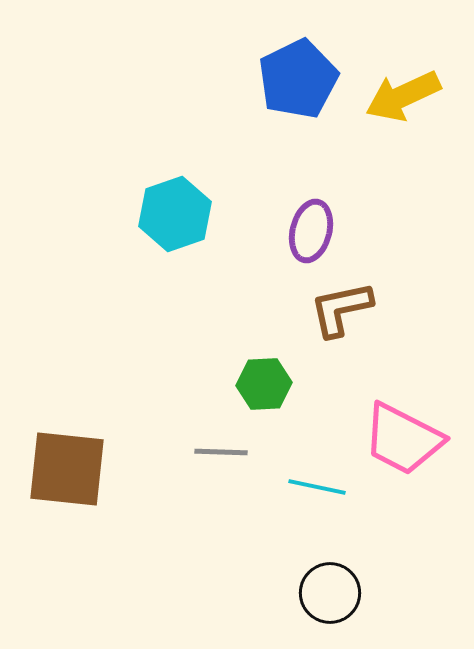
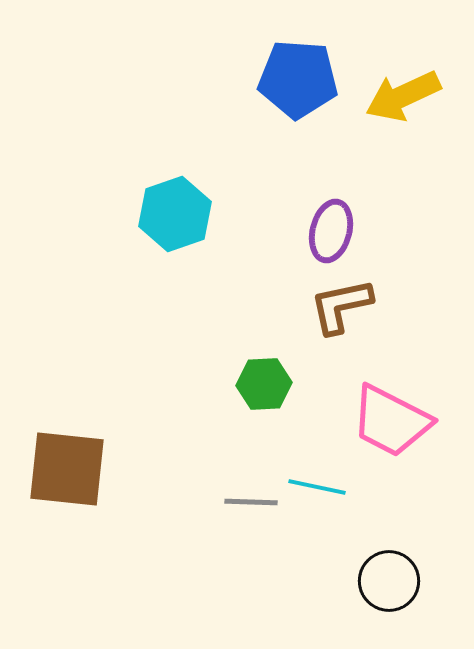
blue pentagon: rotated 30 degrees clockwise
purple ellipse: moved 20 px right
brown L-shape: moved 3 px up
pink trapezoid: moved 12 px left, 18 px up
gray line: moved 30 px right, 50 px down
black circle: moved 59 px right, 12 px up
